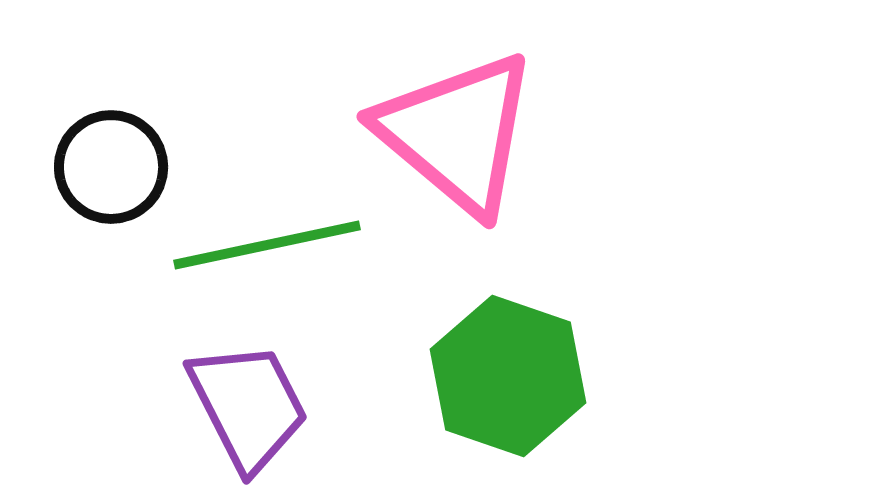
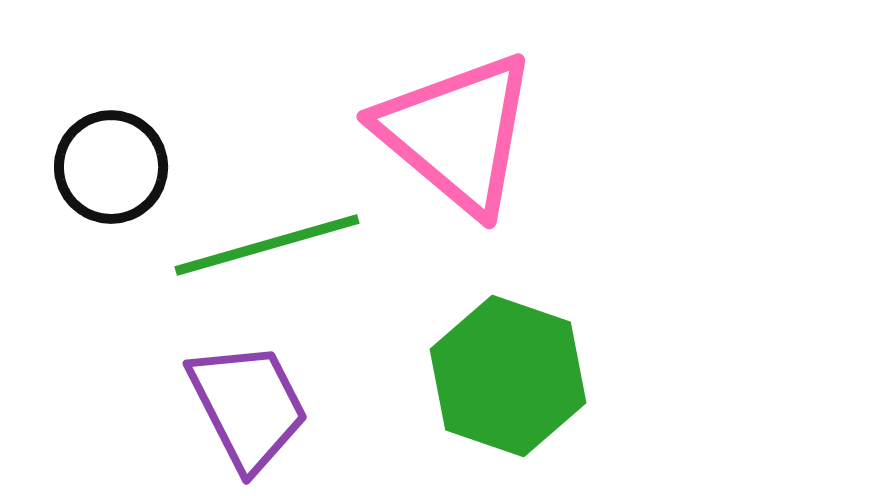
green line: rotated 4 degrees counterclockwise
